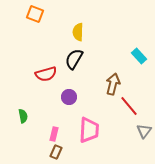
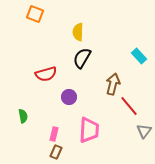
black semicircle: moved 8 px right, 1 px up
